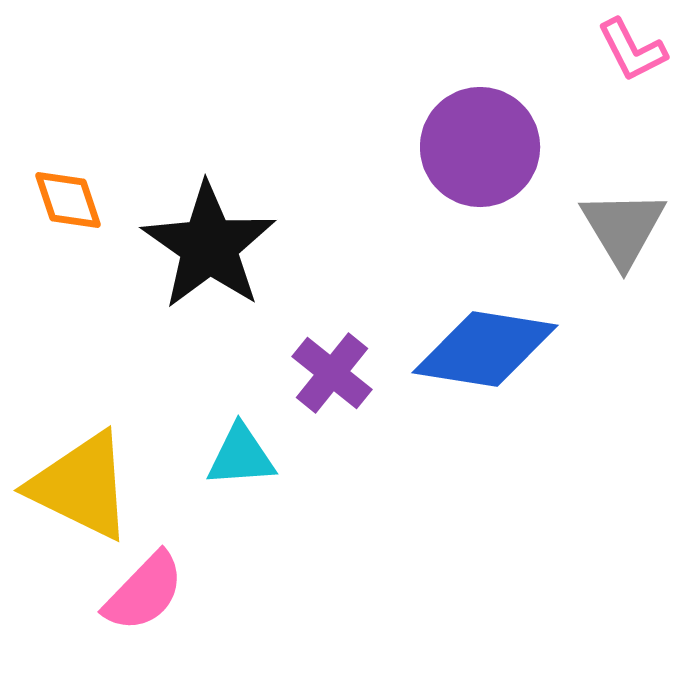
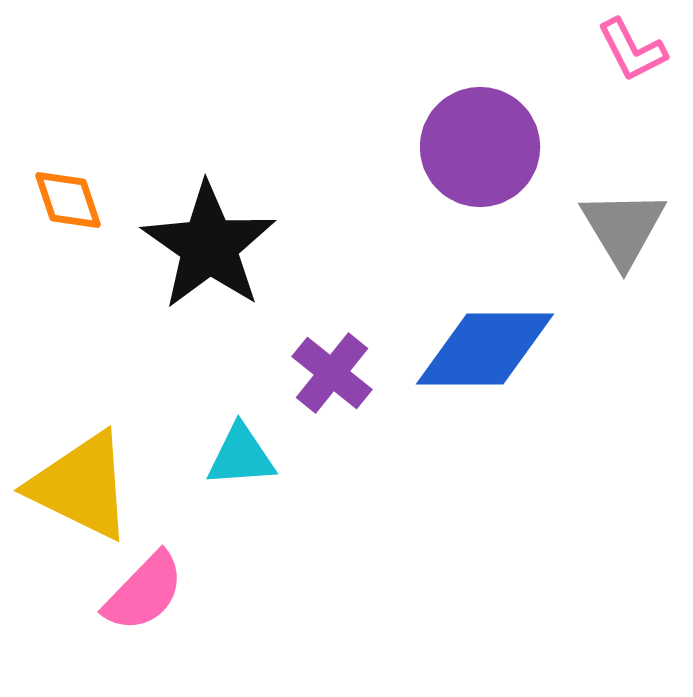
blue diamond: rotated 9 degrees counterclockwise
